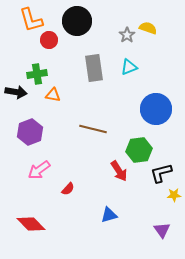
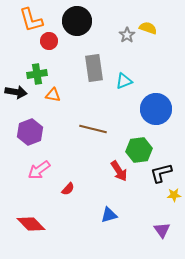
red circle: moved 1 px down
cyan triangle: moved 5 px left, 14 px down
